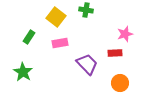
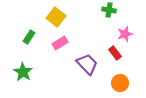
green cross: moved 23 px right
pink rectangle: rotated 21 degrees counterclockwise
red rectangle: rotated 56 degrees clockwise
